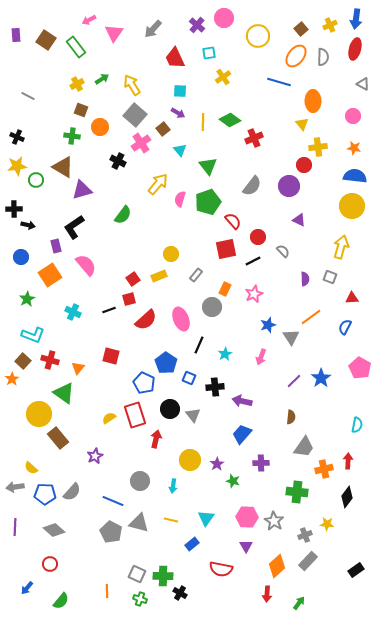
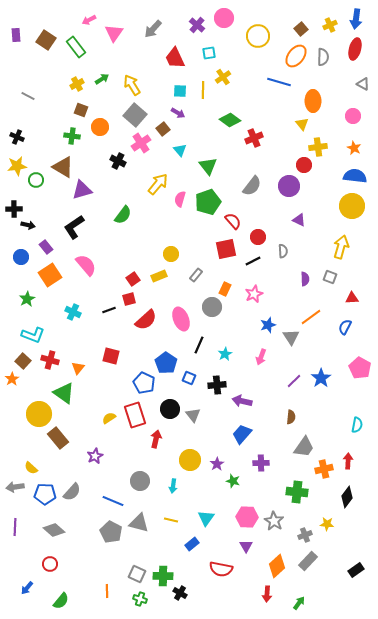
yellow line at (203, 122): moved 32 px up
orange star at (354, 148): rotated 16 degrees clockwise
purple rectangle at (56, 246): moved 10 px left, 1 px down; rotated 24 degrees counterclockwise
gray semicircle at (283, 251): rotated 40 degrees clockwise
black cross at (215, 387): moved 2 px right, 2 px up
